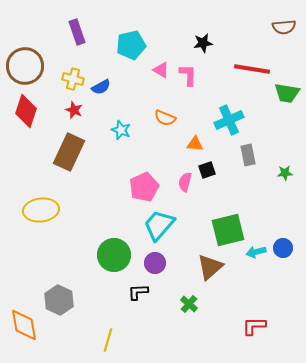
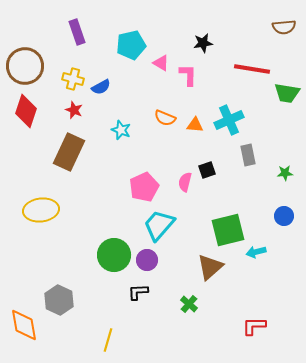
pink triangle: moved 7 px up
orange triangle: moved 19 px up
blue circle: moved 1 px right, 32 px up
purple circle: moved 8 px left, 3 px up
